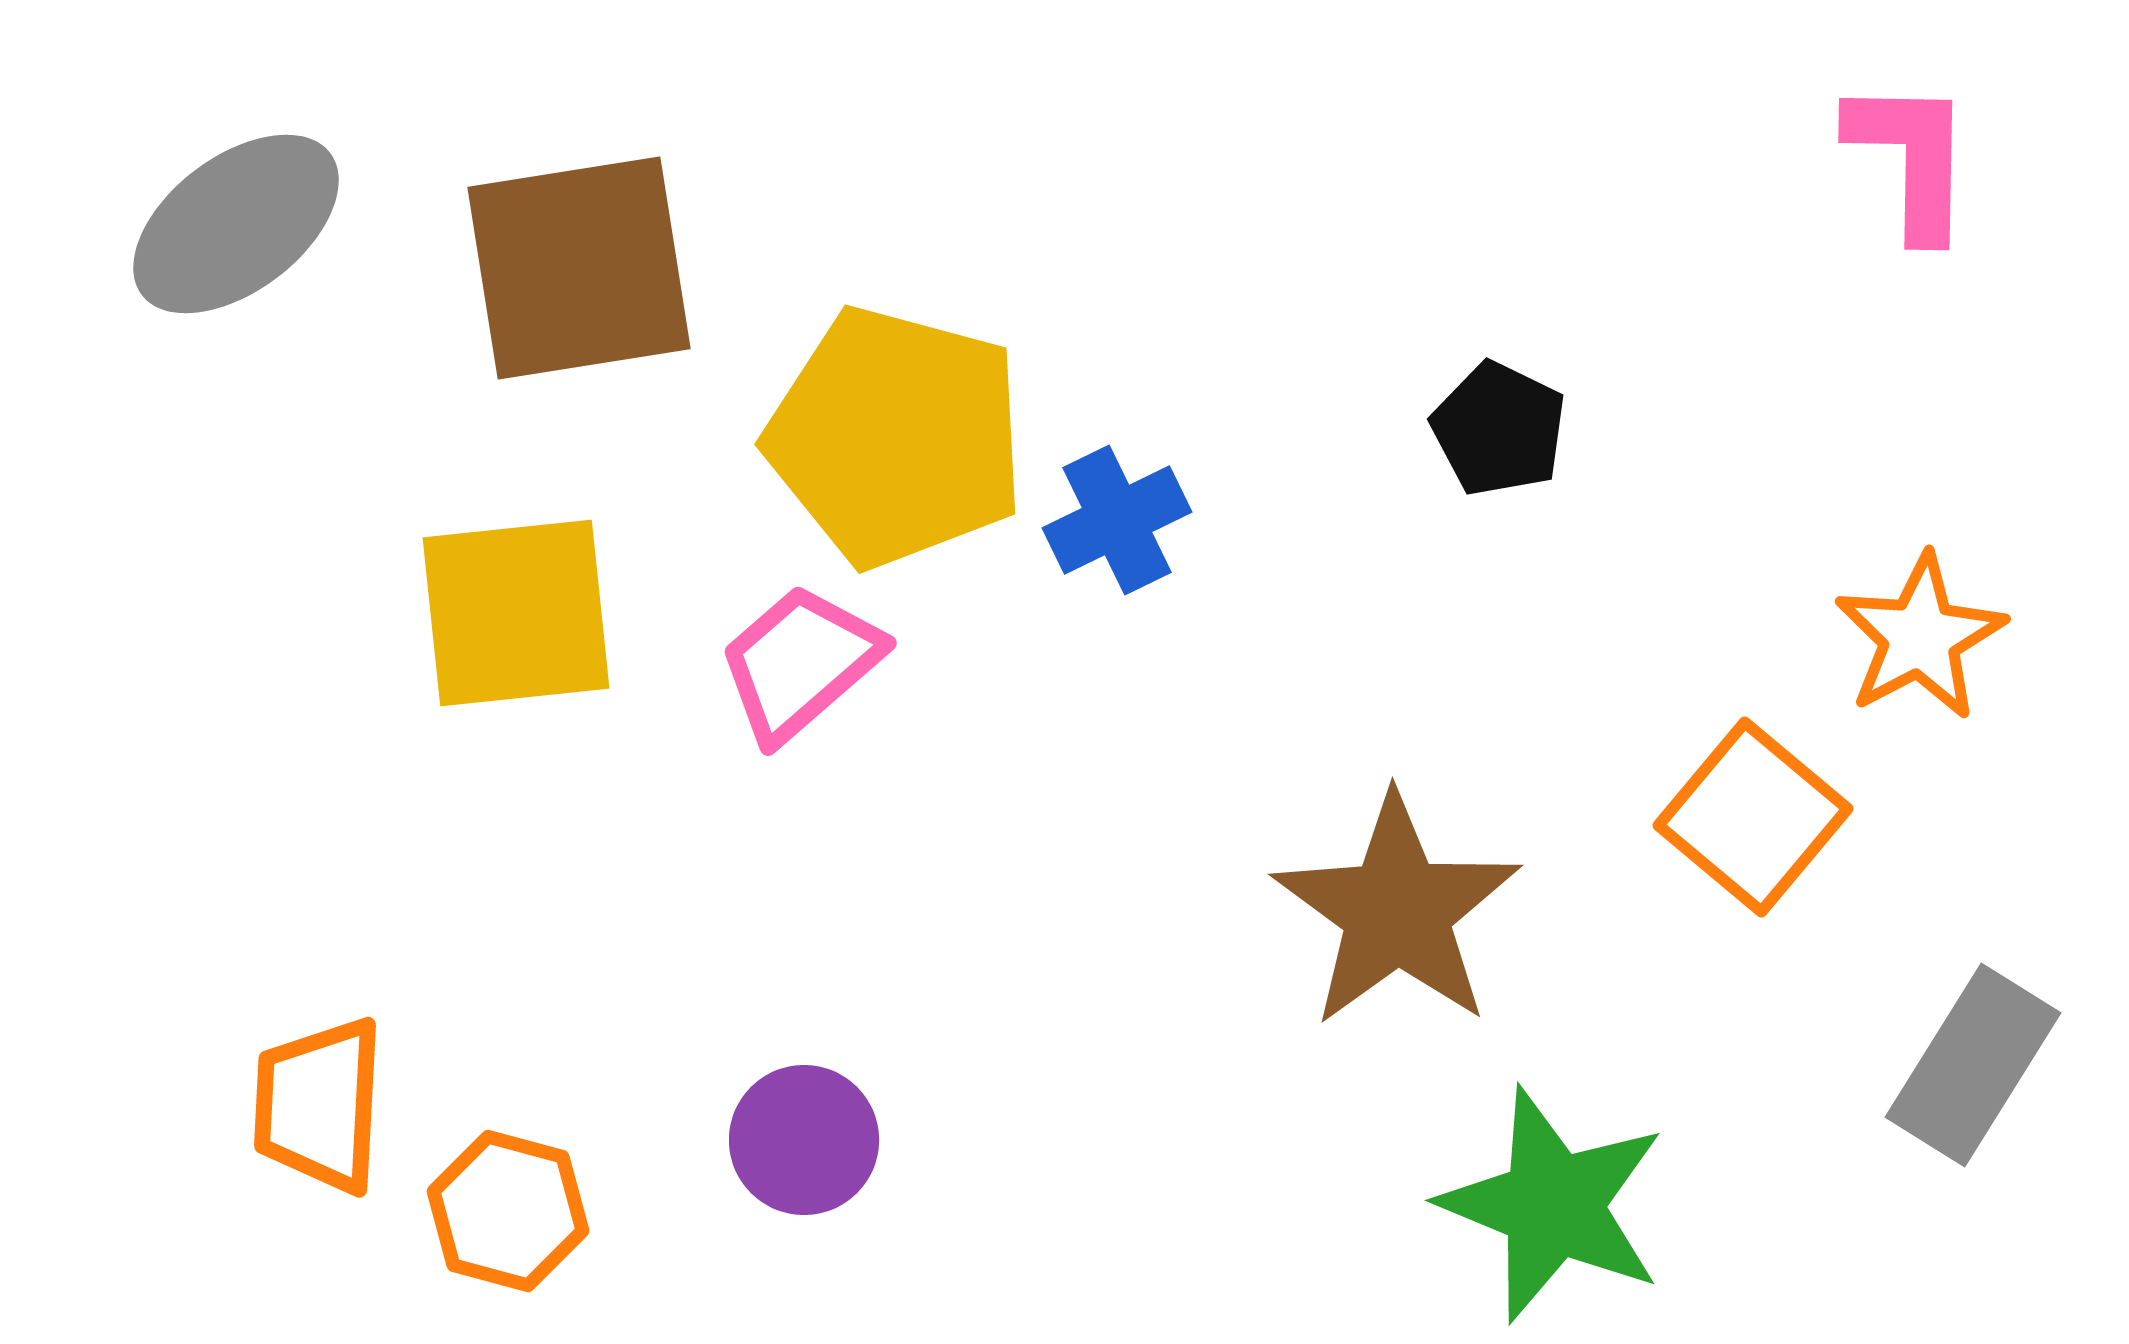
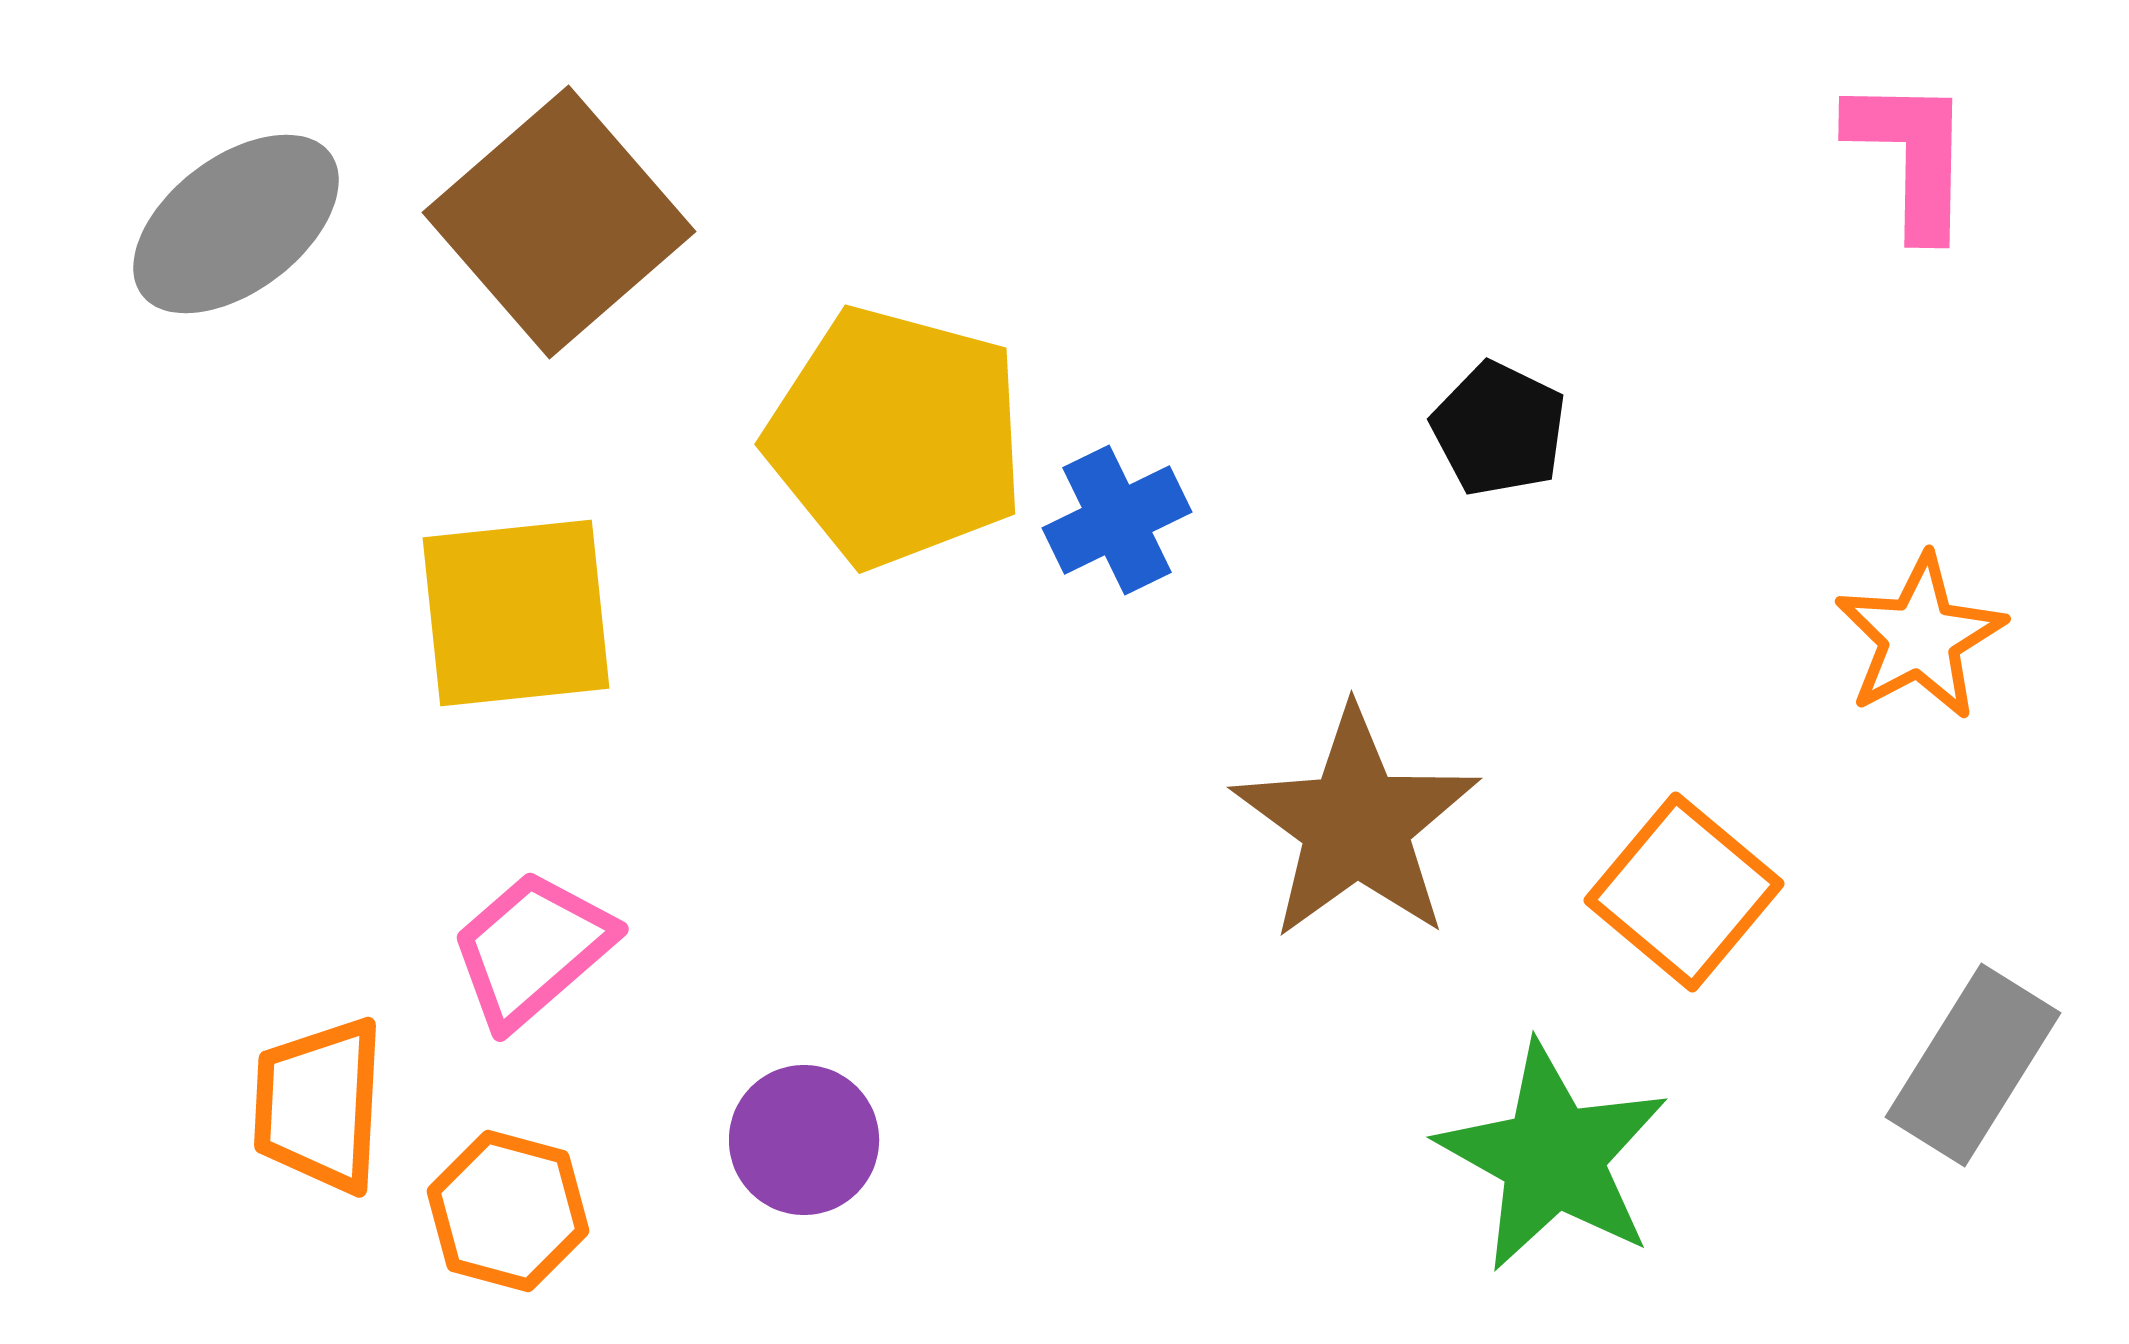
pink L-shape: moved 2 px up
brown square: moved 20 px left, 46 px up; rotated 32 degrees counterclockwise
pink trapezoid: moved 268 px left, 286 px down
orange square: moved 69 px left, 75 px down
brown star: moved 41 px left, 87 px up
green star: moved 48 px up; rotated 7 degrees clockwise
